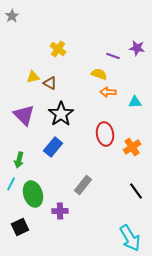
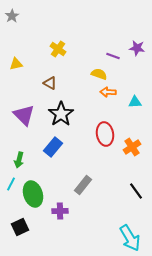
yellow triangle: moved 17 px left, 13 px up
